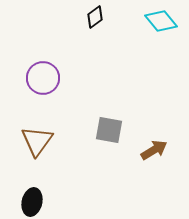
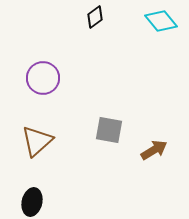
brown triangle: rotated 12 degrees clockwise
